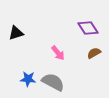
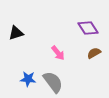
gray semicircle: rotated 25 degrees clockwise
